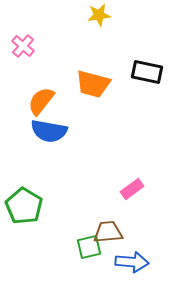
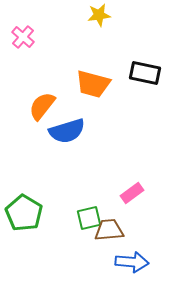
pink cross: moved 9 px up
black rectangle: moved 2 px left, 1 px down
orange semicircle: moved 1 px right, 5 px down
blue semicircle: moved 18 px right; rotated 27 degrees counterclockwise
pink rectangle: moved 4 px down
green pentagon: moved 7 px down
brown trapezoid: moved 1 px right, 2 px up
green square: moved 29 px up
